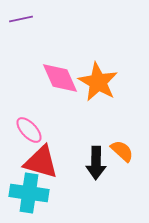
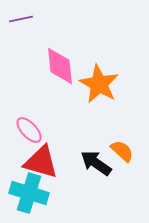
pink diamond: moved 12 px up; rotated 18 degrees clockwise
orange star: moved 1 px right, 2 px down
black arrow: rotated 124 degrees clockwise
cyan cross: rotated 9 degrees clockwise
